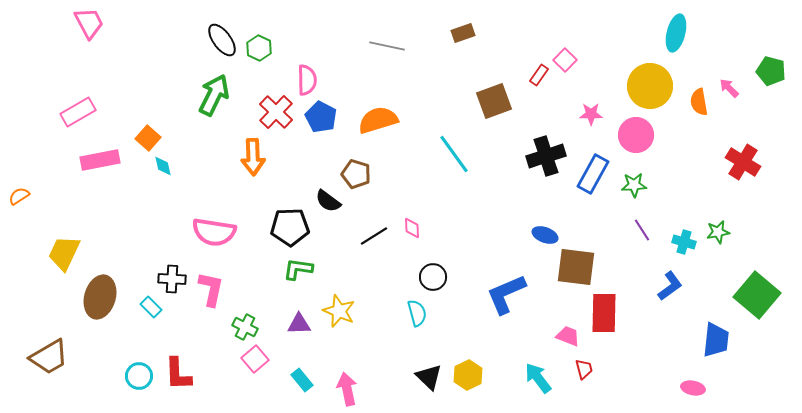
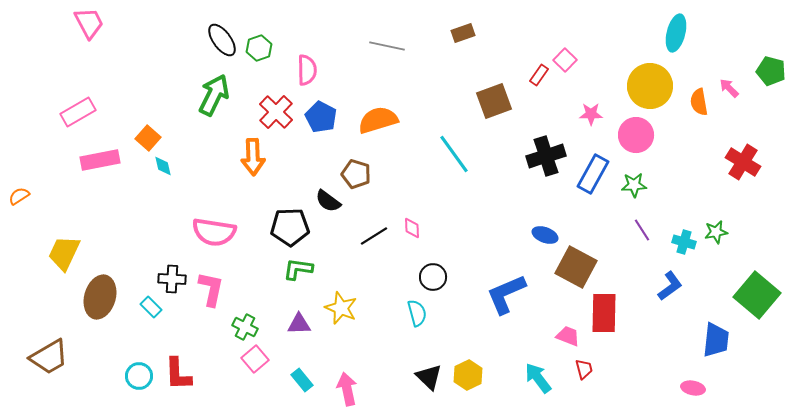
green hexagon at (259, 48): rotated 15 degrees clockwise
pink semicircle at (307, 80): moved 10 px up
green star at (718, 232): moved 2 px left
brown square at (576, 267): rotated 21 degrees clockwise
yellow star at (339, 311): moved 2 px right, 3 px up
